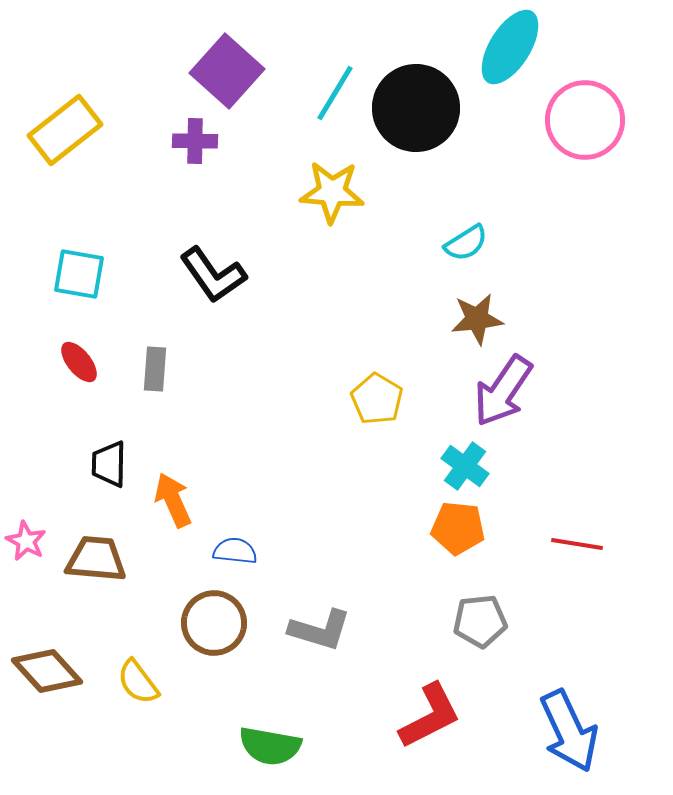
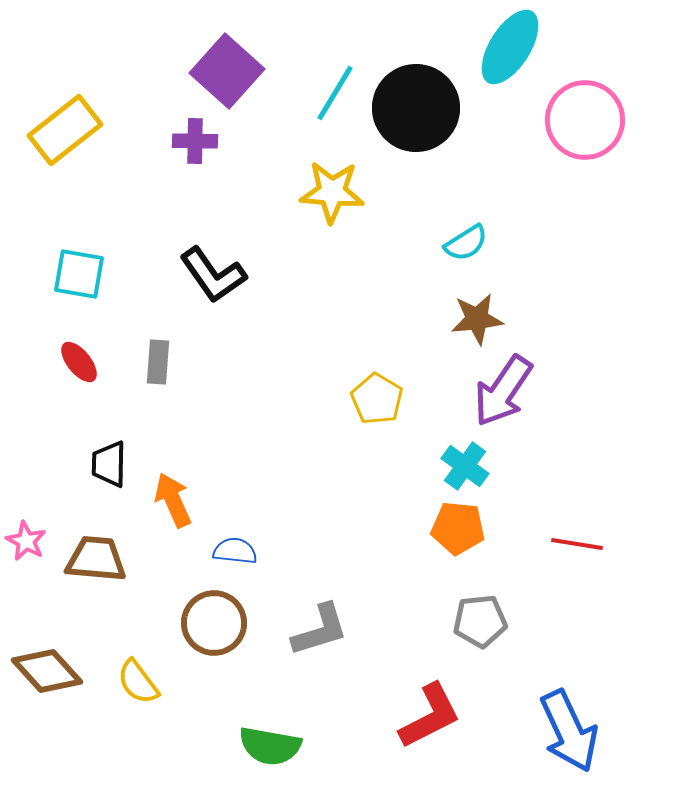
gray rectangle: moved 3 px right, 7 px up
gray L-shape: rotated 34 degrees counterclockwise
